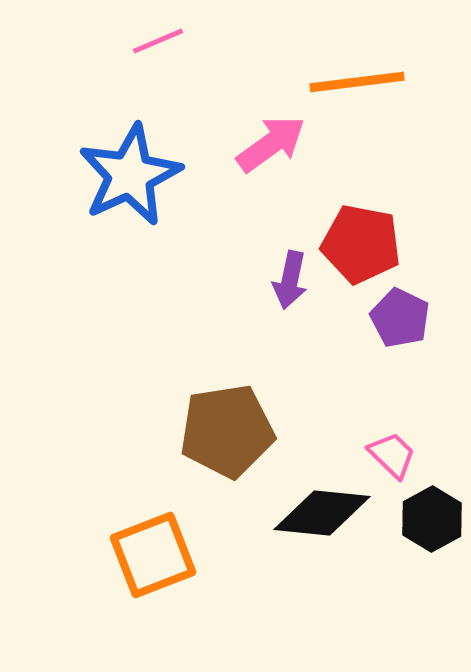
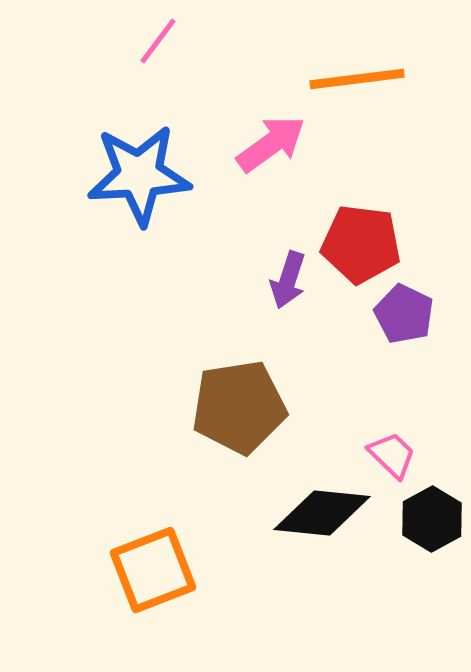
pink line: rotated 30 degrees counterclockwise
orange line: moved 3 px up
blue star: moved 9 px right; rotated 22 degrees clockwise
red pentagon: rotated 4 degrees counterclockwise
purple arrow: moved 2 px left; rotated 6 degrees clockwise
purple pentagon: moved 4 px right, 4 px up
brown pentagon: moved 12 px right, 24 px up
orange square: moved 15 px down
